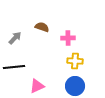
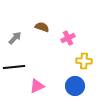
pink cross: rotated 24 degrees counterclockwise
yellow cross: moved 9 px right
